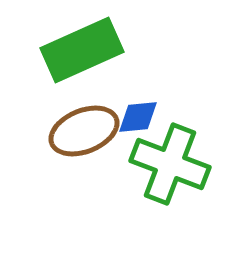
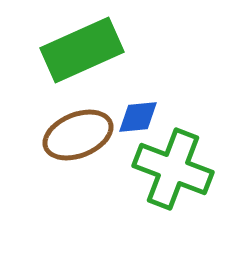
brown ellipse: moved 6 px left, 4 px down
green cross: moved 3 px right, 5 px down
